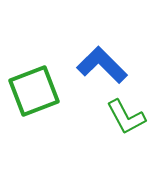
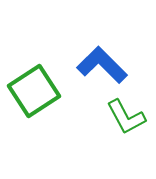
green square: rotated 12 degrees counterclockwise
